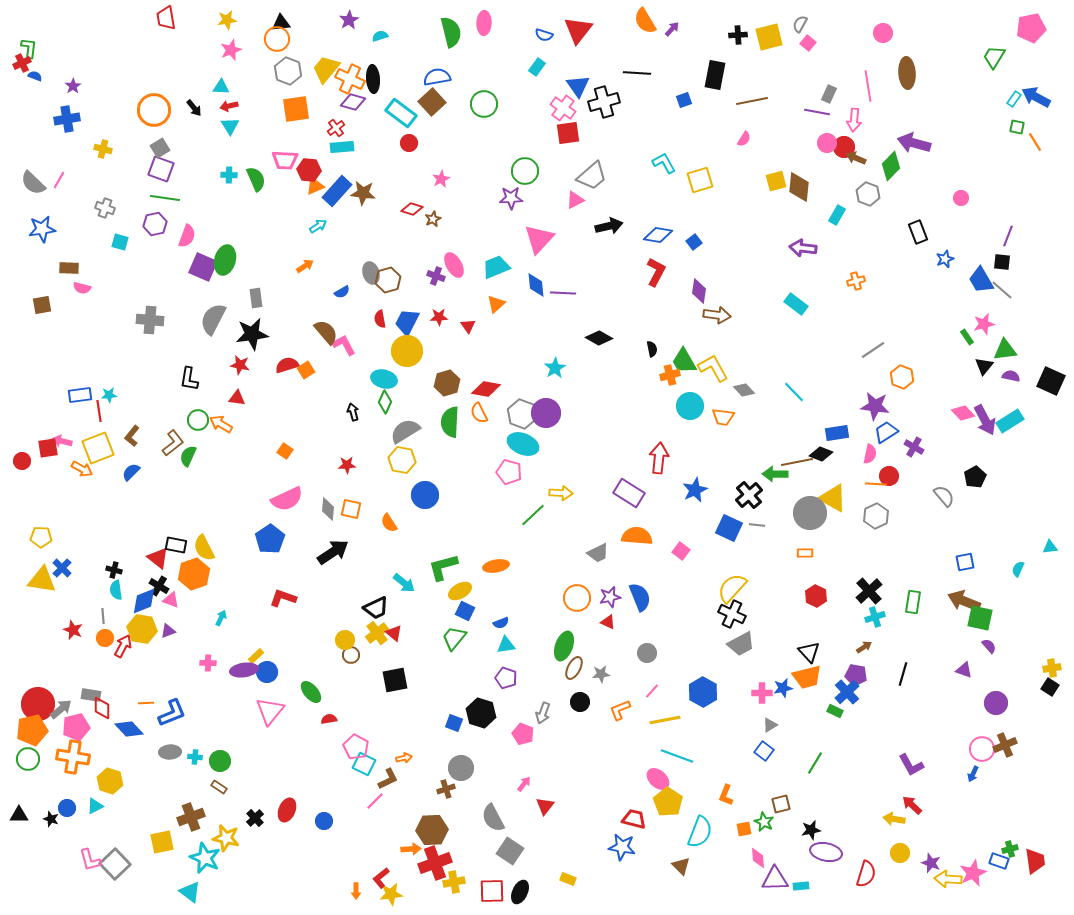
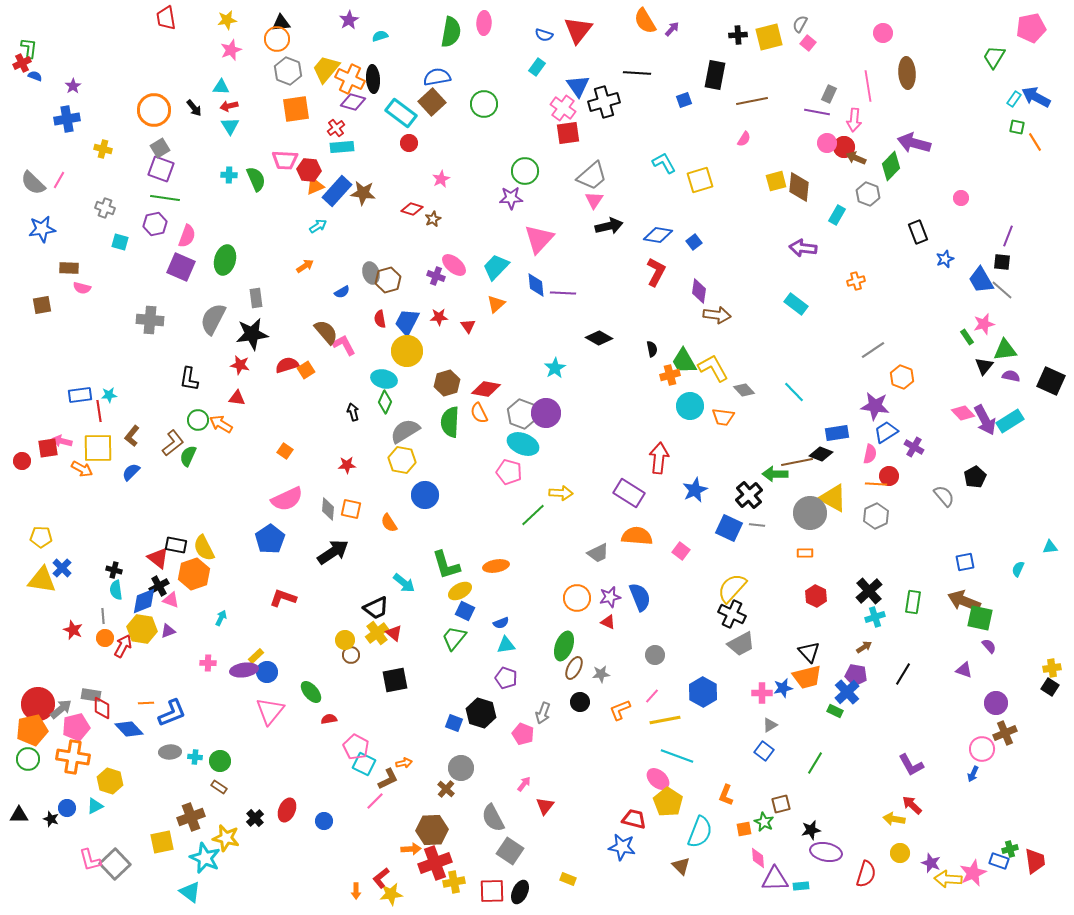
green semicircle at (451, 32): rotated 24 degrees clockwise
pink triangle at (575, 200): moved 19 px right; rotated 30 degrees counterclockwise
pink ellipse at (454, 265): rotated 20 degrees counterclockwise
purple square at (203, 267): moved 22 px left
cyan trapezoid at (496, 267): rotated 24 degrees counterclockwise
yellow square at (98, 448): rotated 20 degrees clockwise
green L-shape at (443, 567): moved 3 px right, 2 px up; rotated 92 degrees counterclockwise
black cross at (159, 586): rotated 30 degrees clockwise
gray circle at (647, 653): moved 8 px right, 2 px down
black line at (903, 674): rotated 15 degrees clockwise
pink line at (652, 691): moved 5 px down
brown cross at (1005, 745): moved 12 px up
orange arrow at (404, 758): moved 5 px down
brown cross at (446, 789): rotated 30 degrees counterclockwise
